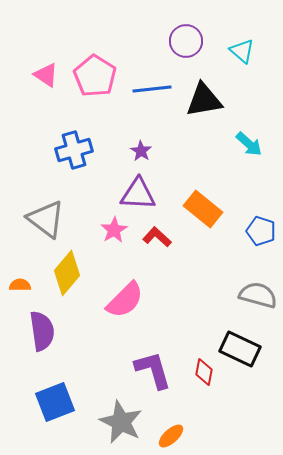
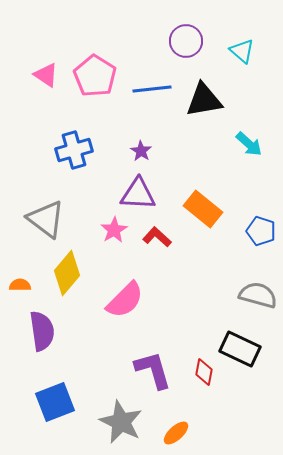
orange ellipse: moved 5 px right, 3 px up
